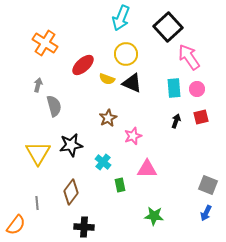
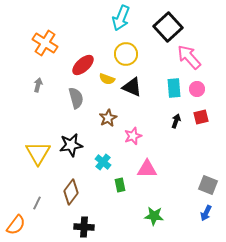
pink arrow: rotated 8 degrees counterclockwise
black triangle: moved 4 px down
gray semicircle: moved 22 px right, 8 px up
gray line: rotated 32 degrees clockwise
